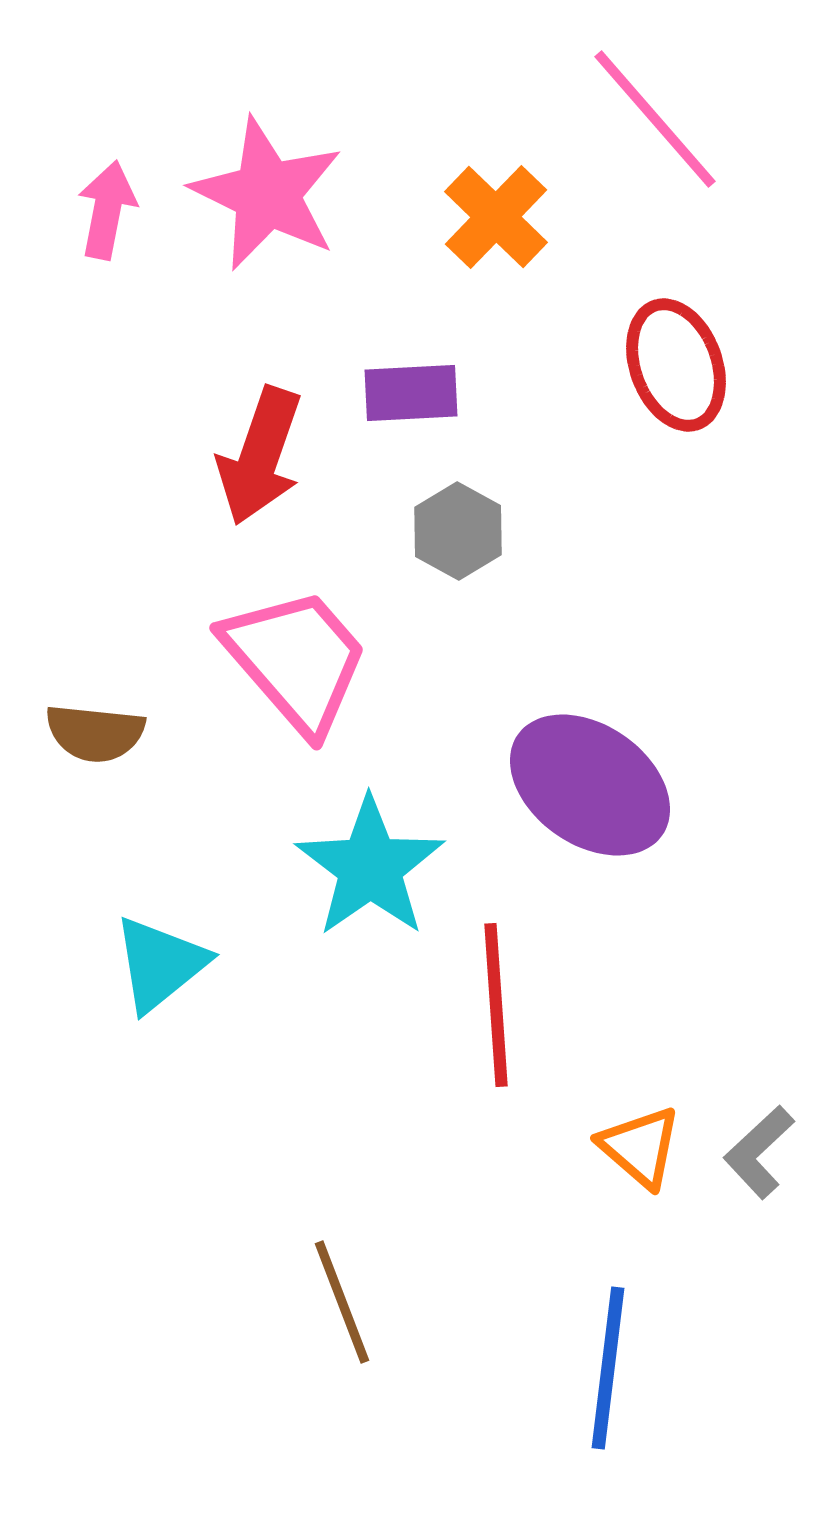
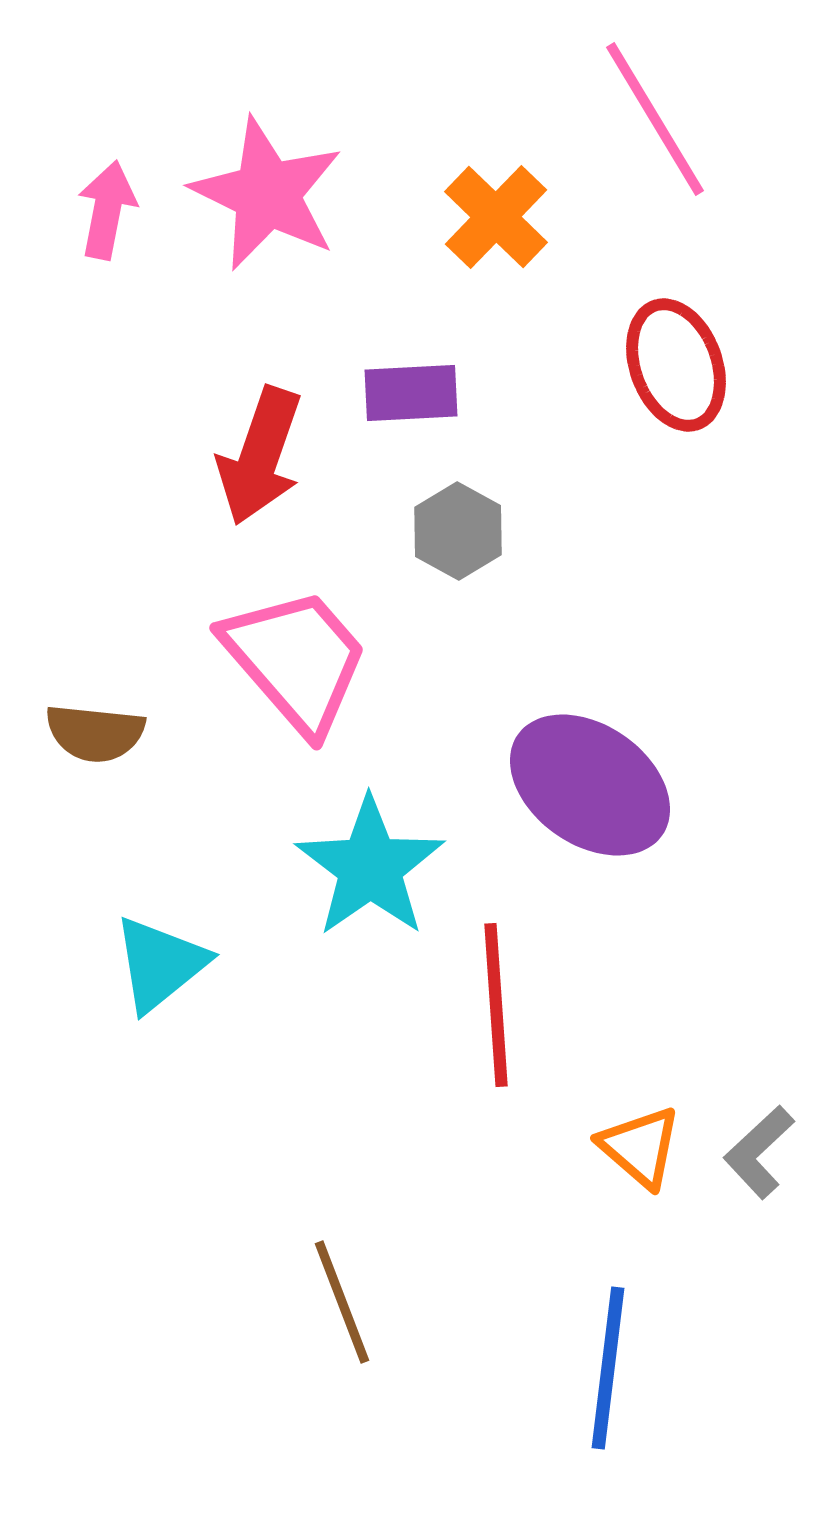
pink line: rotated 10 degrees clockwise
